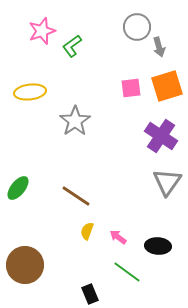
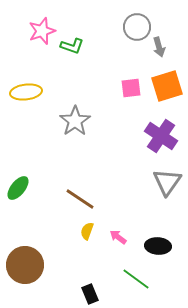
green L-shape: rotated 125 degrees counterclockwise
yellow ellipse: moved 4 px left
brown line: moved 4 px right, 3 px down
green line: moved 9 px right, 7 px down
